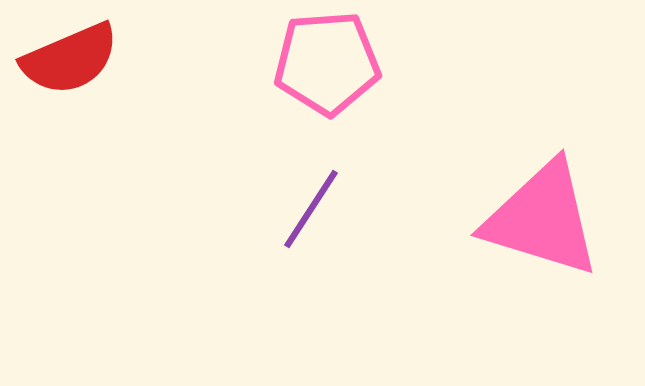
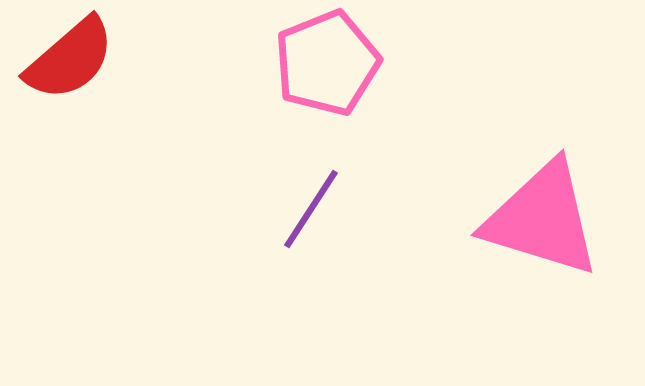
red semicircle: rotated 18 degrees counterclockwise
pink pentagon: rotated 18 degrees counterclockwise
